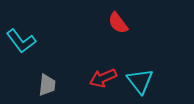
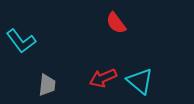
red semicircle: moved 2 px left
cyan triangle: rotated 12 degrees counterclockwise
